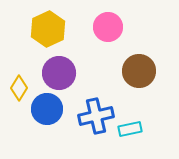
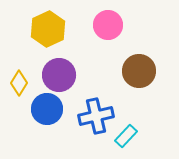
pink circle: moved 2 px up
purple circle: moved 2 px down
yellow diamond: moved 5 px up
cyan rectangle: moved 4 px left, 7 px down; rotated 35 degrees counterclockwise
